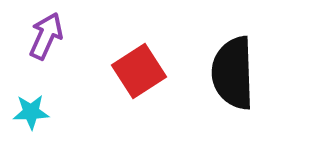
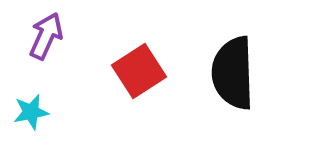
cyan star: rotated 9 degrees counterclockwise
